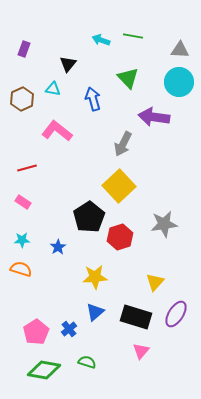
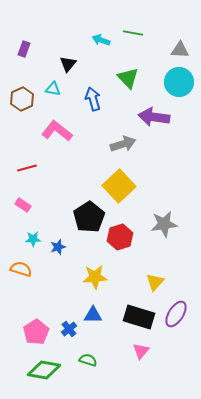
green line: moved 3 px up
gray arrow: rotated 135 degrees counterclockwise
pink rectangle: moved 3 px down
cyan star: moved 11 px right, 1 px up
blue star: rotated 14 degrees clockwise
blue triangle: moved 2 px left, 3 px down; rotated 42 degrees clockwise
black rectangle: moved 3 px right
green semicircle: moved 1 px right, 2 px up
